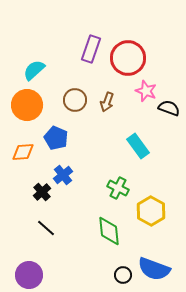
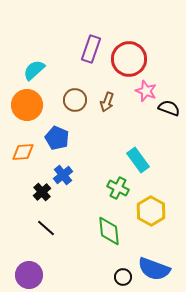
red circle: moved 1 px right, 1 px down
blue pentagon: moved 1 px right
cyan rectangle: moved 14 px down
black circle: moved 2 px down
